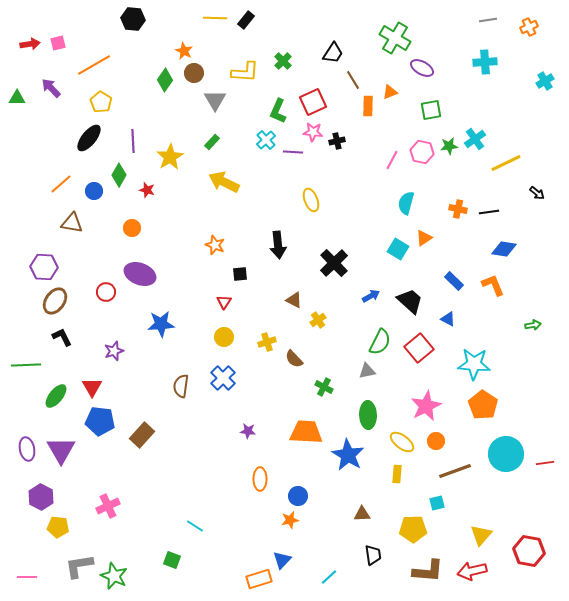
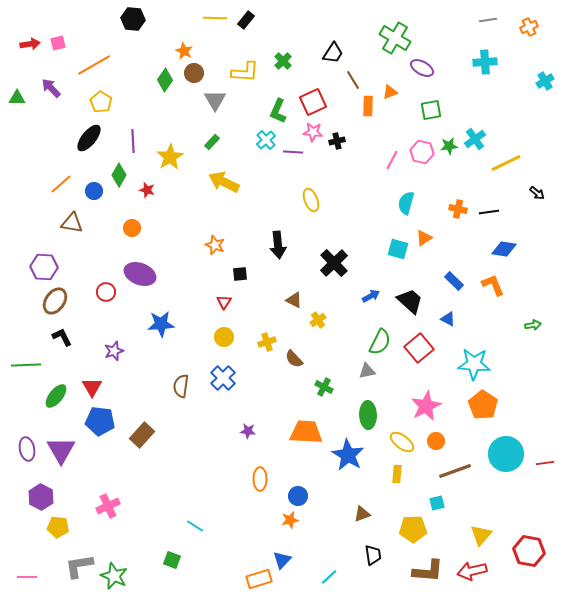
cyan square at (398, 249): rotated 15 degrees counterclockwise
brown triangle at (362, 514): rotated 18 degrees counterclockwise
